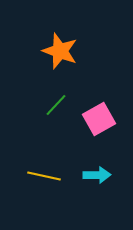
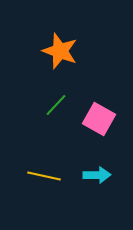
pink square: rotated 32 degrees counterclockwise
